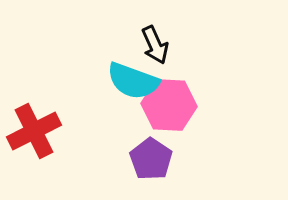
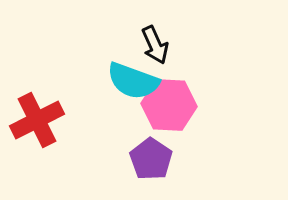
red cross: moved 3 px right, 11 px up
